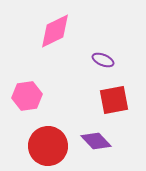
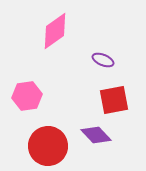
pink diamond: rotated 9 degrees counterclockwise
purple diamond: moved 6 px up
